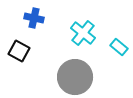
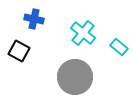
blue cross: moved 1 px down
